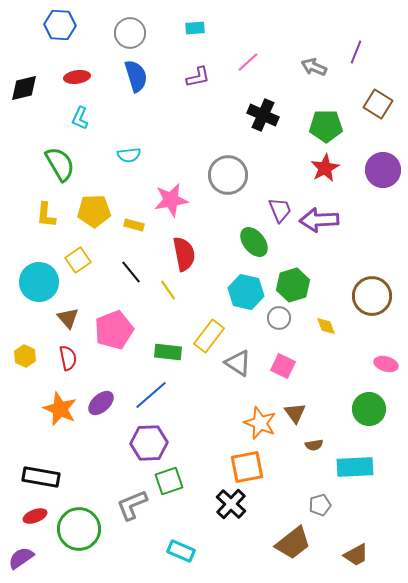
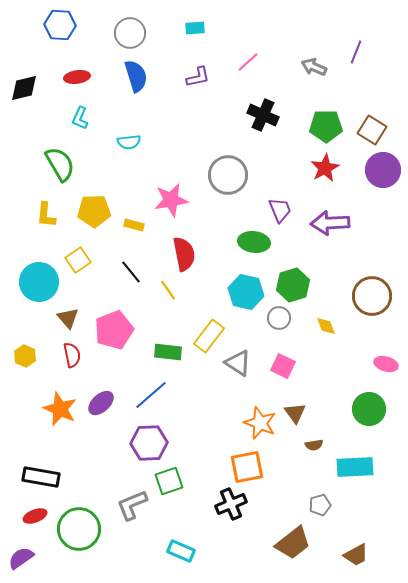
brown square at (378, 104): moved 6 px left, 26 px down
cyan semicircle at (129, 155): moved 13 px up
purple arrow at (319, 220): moved 11 px right, 3 px down
green ellipse at (254, 242): rotated 44 degrees counterclockwise
red semicircle at (68, 358): moved 4 px right, 3 px up
black cross at (231, 504): rotated 24 degrees clockwise
